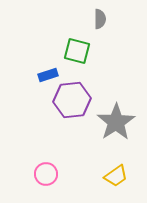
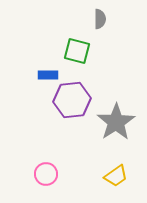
blue rectangle: rotated 18 degrees clockwise
